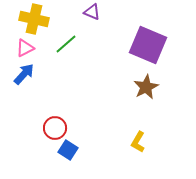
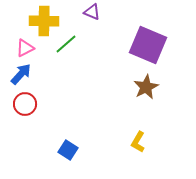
yellow cross: moved 10 px right, 2 px down; rotated 12 degrees counterclockwise
blue arrow: moved 3 px left
red circle: moved 30 px left, 24 px up
